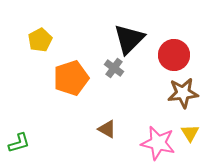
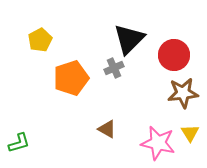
gray cross: rotated 30 degrees clockwise
